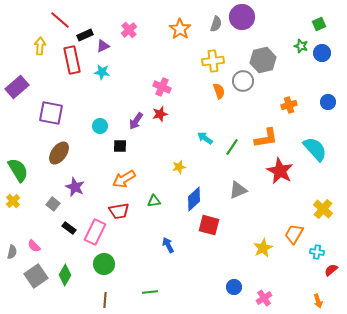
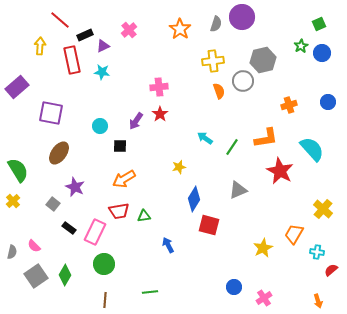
green star at (301, 46): rotated 24 degrees clockwise
pink cross at (162, 87): moved 3 px left; rotated 30 degrees counterclockwise
red star at (160, 114): rotated 21 degrees counterclockwise
cyan semicircle at (315, 149): moved 3 px left
blue diamond at (194, 199): rotated 15 degrees counterclockwise
green triangle at (154, 201): moved 10 px left, 15 px down
